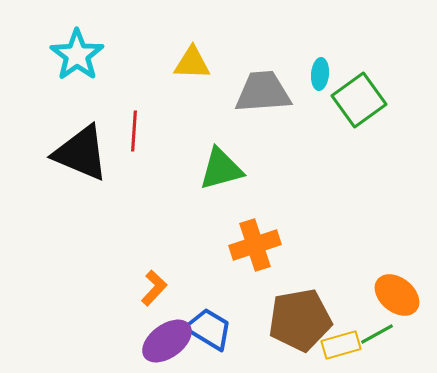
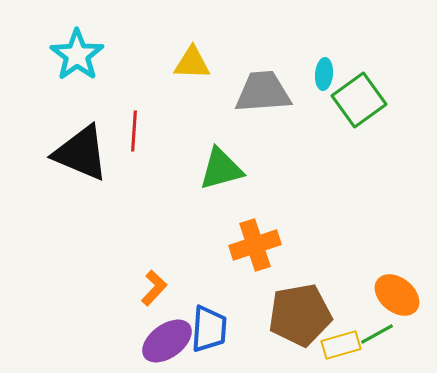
cyan ellipse: moved 4 px right
brown pentagon: moved 5 px up
blue trapezoid: rotated 63 degrees clockwise
